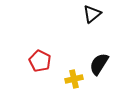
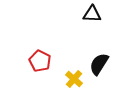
black triangle: rotated 42 degrees clockwise
yellow cross: rotated 36 degrees counterclockwise
